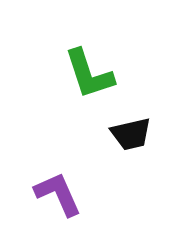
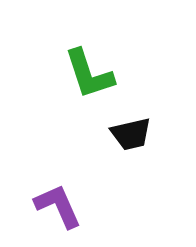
purple L-shape: moved 12 px down
